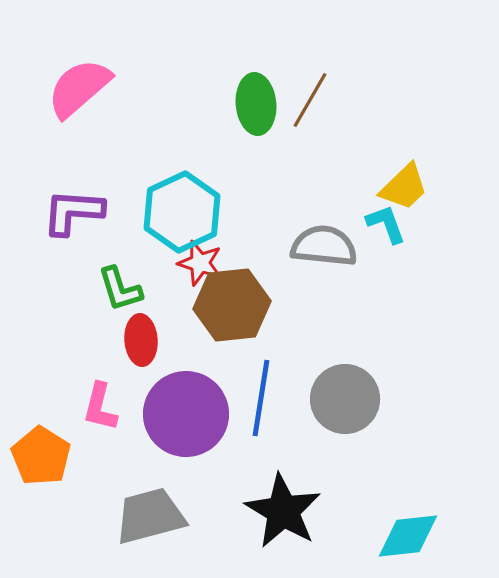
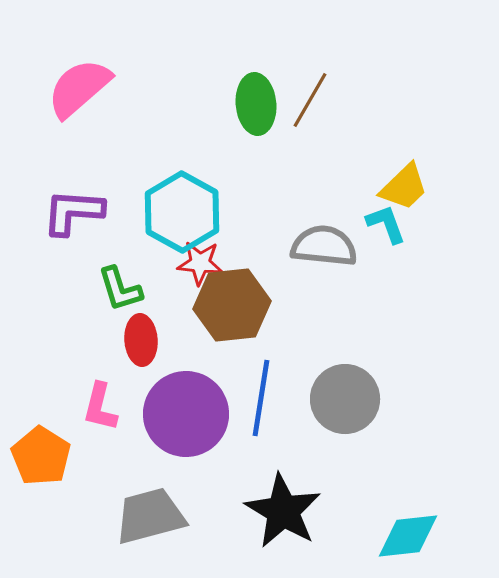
cyan hexagon: rotated 6 degrees counterclockwise
red star: rotated 12 degrees counterclockwise
